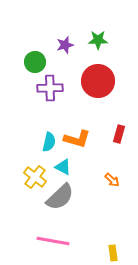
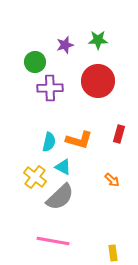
orange L-shape: moved 2 px right, 1 px down
